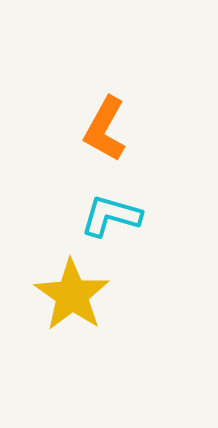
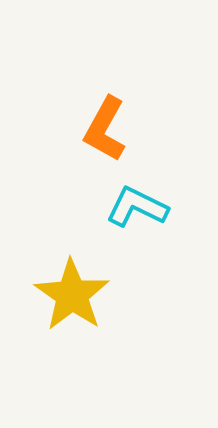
cyan L-shape: moved 26 px right, 9 px up; rotated 10 degrees clockwise
